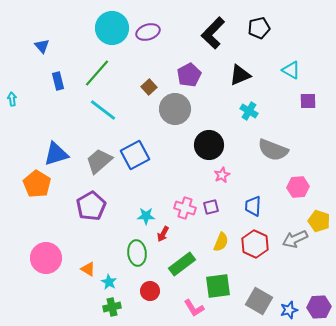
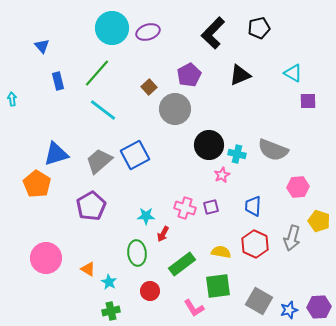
cyan triangle at (291, 70): moved 2 px right, 3 px down
cyan cross at (249, 111): moved 12 px left, 43 px down; rotated 18 degrees counterclockwise
gray arrow at (295, 239): moved 3 px left, 1 px up; rotated 50 degrees counterclockwise
yellow semicircle at (221, 242): moved 10 px down; rotated 102 degrees counterclockwise
green cross at (112, 307): moved 1 px left, 4 px down
